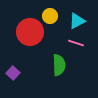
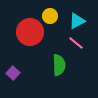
pink line: rotated 21 degrees clockwise
